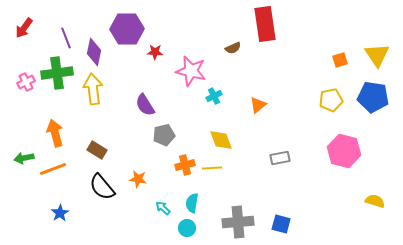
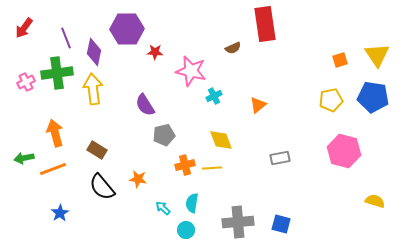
cyan circle: moved 1 px left, 2 px down
